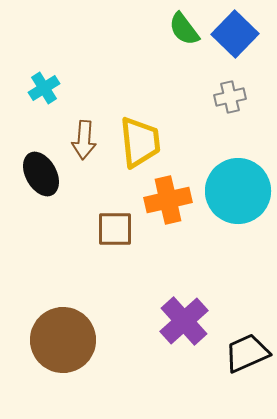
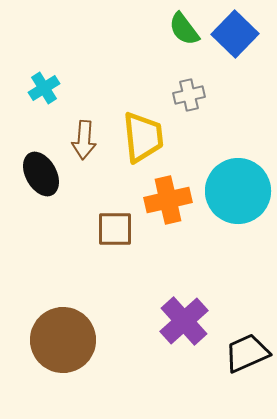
gray cross: moved 41 px left, 2 px up
yellow trapezoid: moved 3 px right, 5 px up
